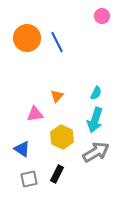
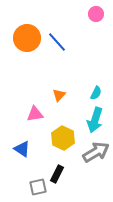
pink circle: moved 6 px left, 2 px up
blue line: rotated 15 degrees counterclockwise
orange triangle: moved 2 px right, 1 px up
yellow hexagon: moved 1 px right, 1 px down
gray square: moved 9 px right, 8 px down
